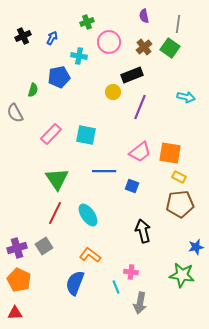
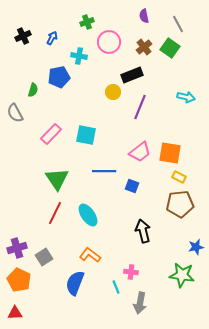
gray line: rotated 36 degrees counterclockwise
gray square: moved 11 px down
